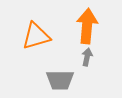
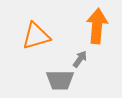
orange arrow: moved 10 px right
gray arrow: moved 7 px left, 2 px down; rotated 24 degrees clockwise
